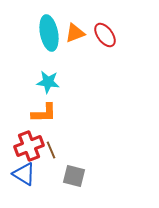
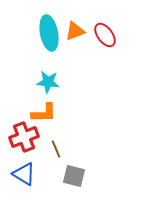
orange triangle: moved 2 px up
red cross: moved 5 px left, 9 px up
brown line: moved 5 px right, 1 px up
